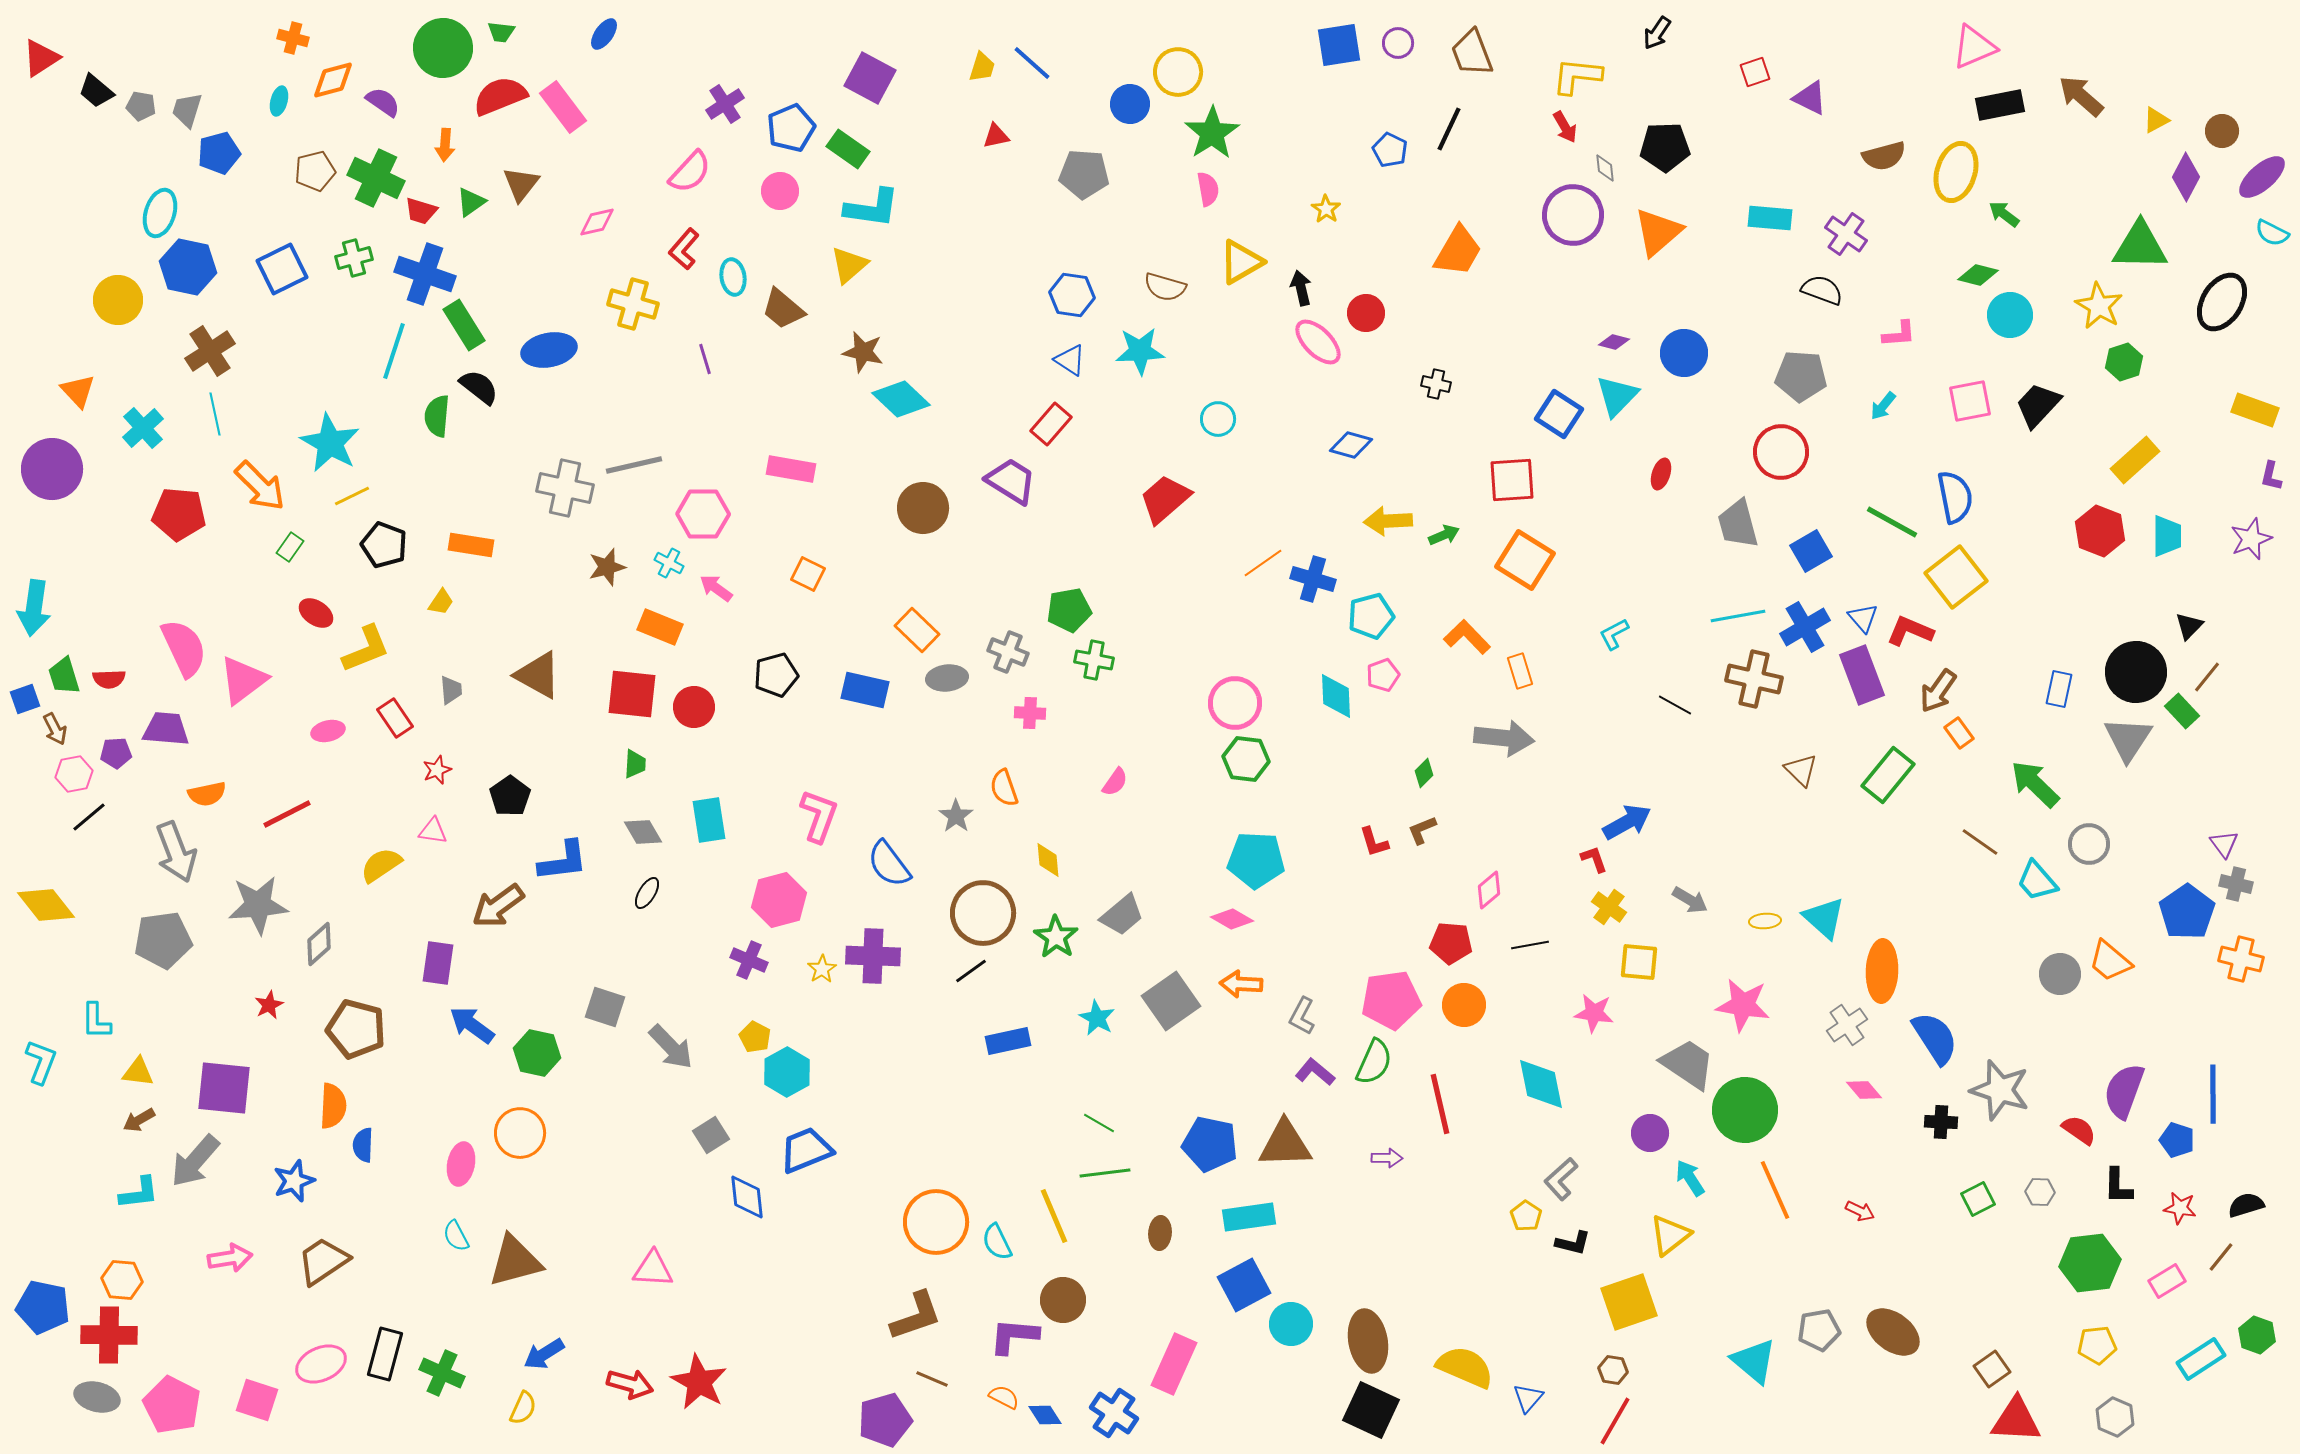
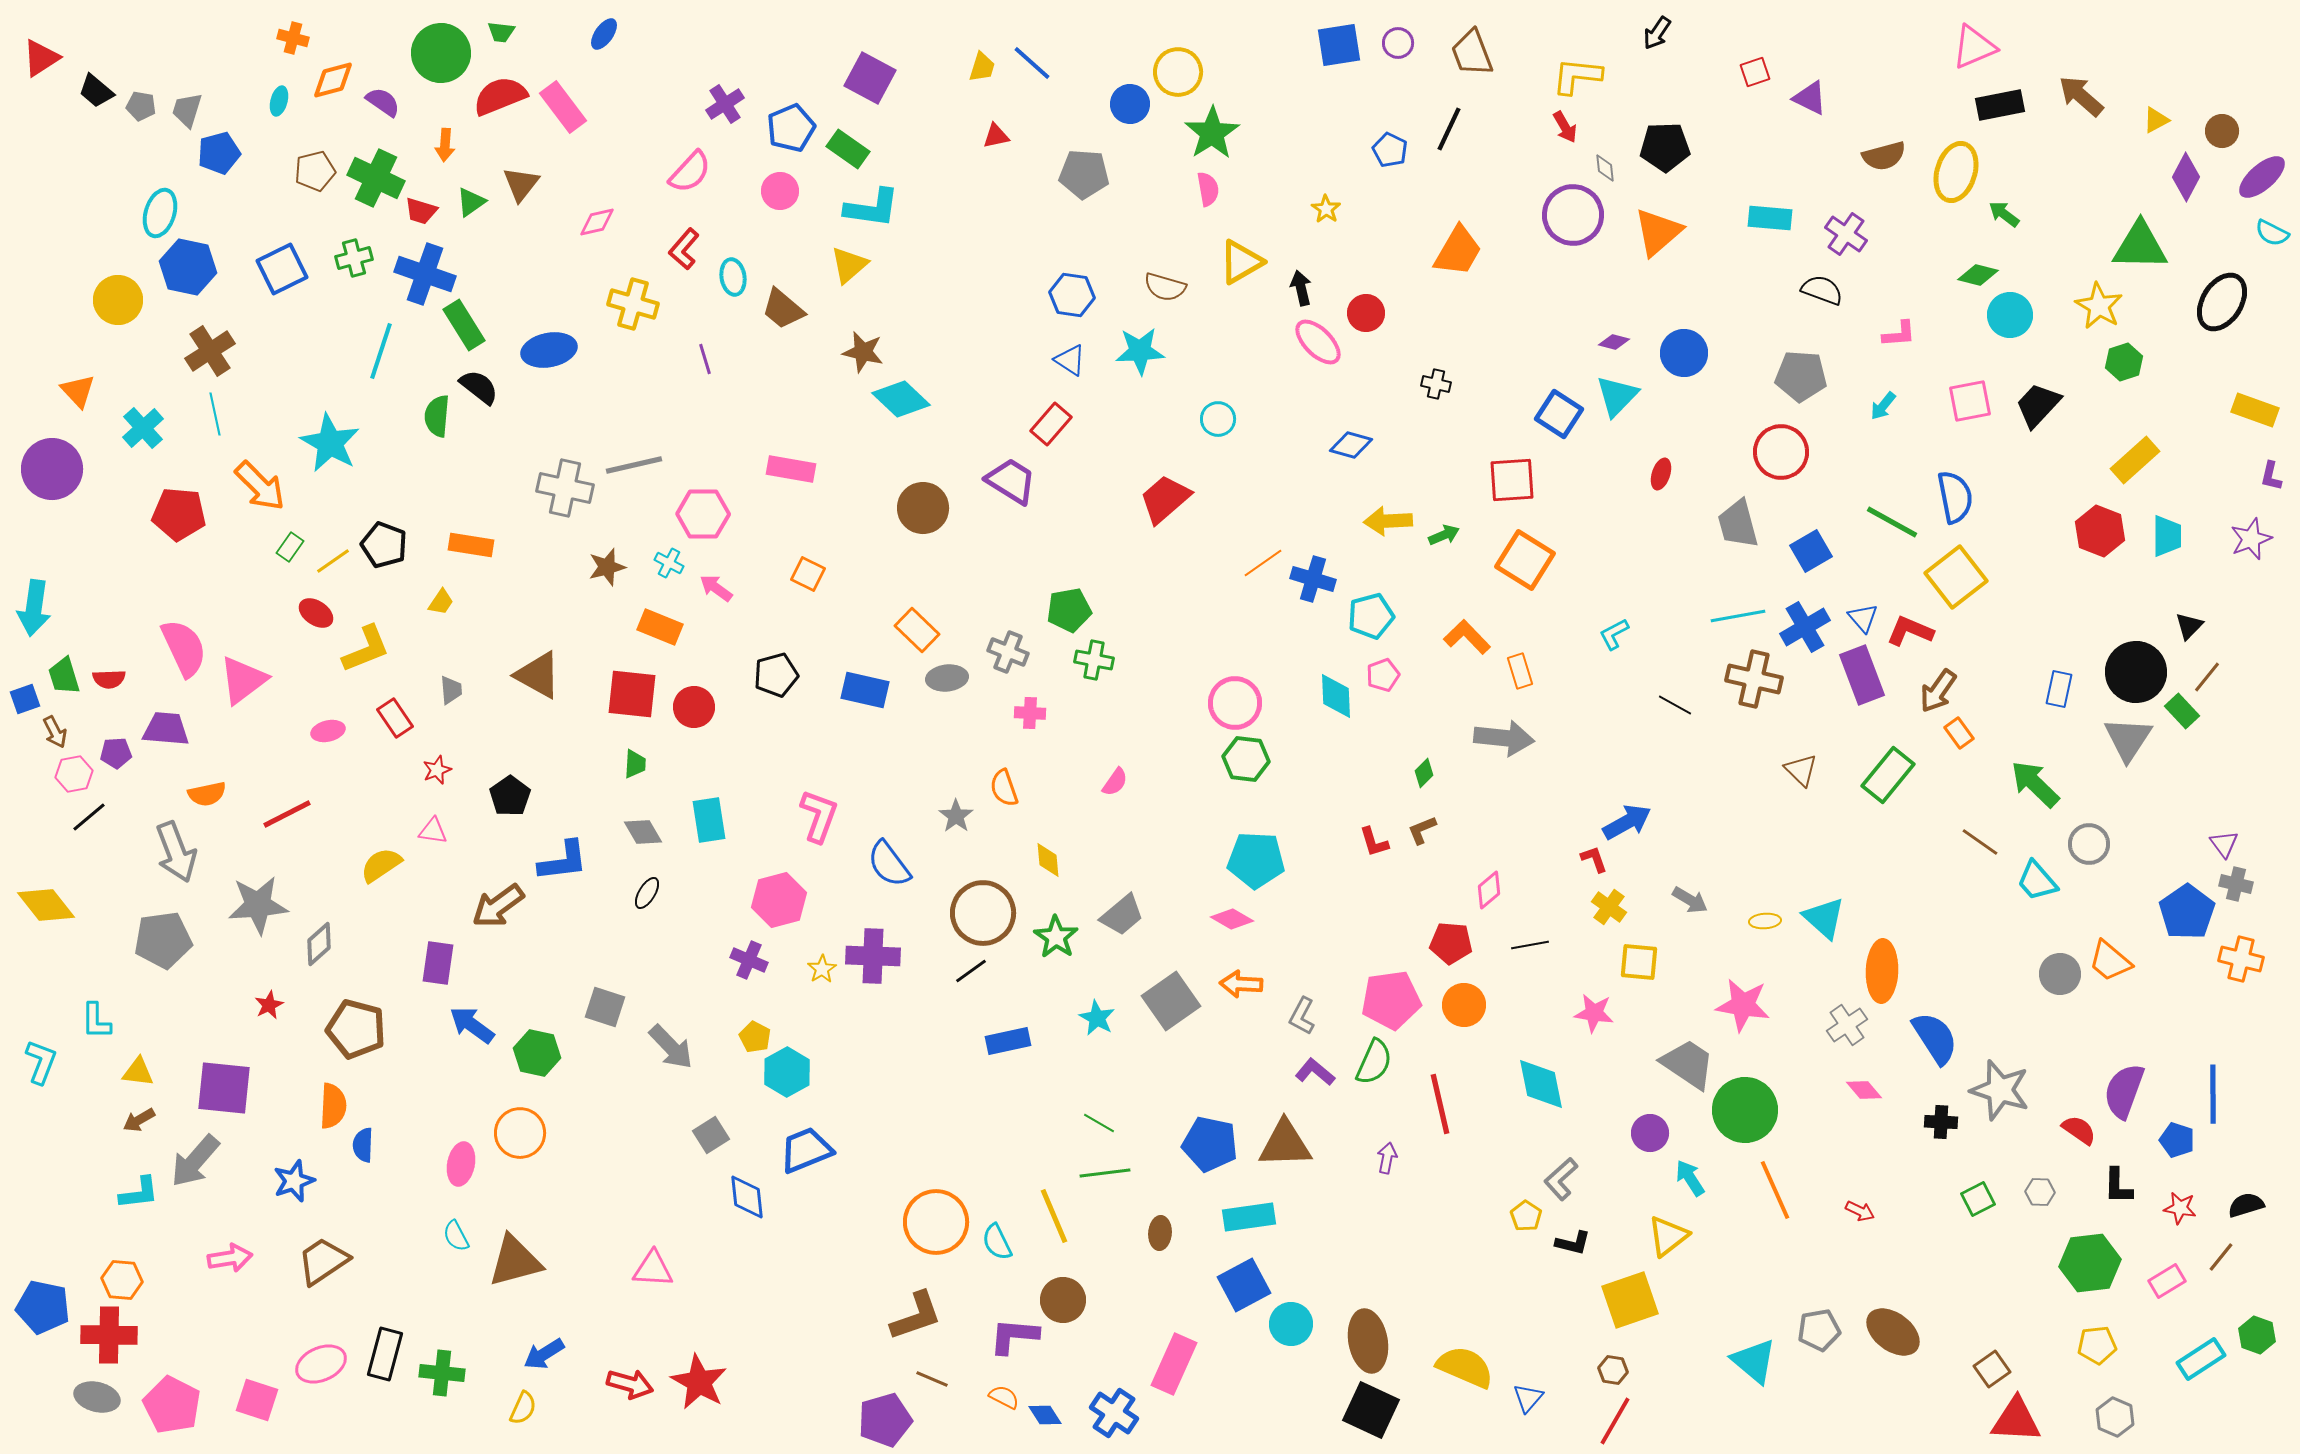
green circle at (443, 48): moved 2 px left, 5 px down
cyan line at (394, 351): moved 13 px left
yellow line at (352, 496): moved 19 px left, 65 px down; rotated 9 degrees counterclockwise
brown arrow at (55, 729): moved 3 px down
purple arrow at (1387, 1158): rotated 80 degrees counterclockwise
yellow triangle at (1670, 1235): moved 2 px left, 1 px down
yellow square at (1629, 1302): moved 1 px right, 2 px up
green cross at (442, 1373): rotated 18 degrees counterclockwise
